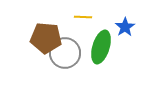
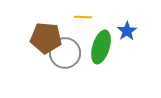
blue star: moved 2 px right, 4 px down
